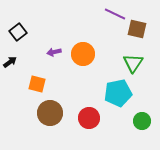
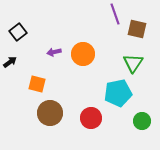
purple line: rotated 45 degrees clockwise
red circle: moved 2 px right
